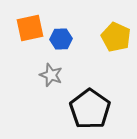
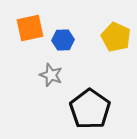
blue hexagon: moved 2 px right, 1 px down
